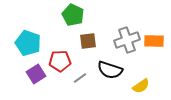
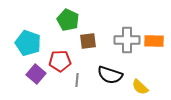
green pentagon: moved 5 px left, 5 px down
gray cross: rotated 20 degrees clockwise
black semicircle: moved 5 px down
purple square: rotated 18 degrees counterclockwise
gray line: moved 3 px left, 2 px down; rotated 48 degrees counterclockwise
yellow semicircle: moved 1 px left, 1 px down; rotated 78 degrees clockwise
